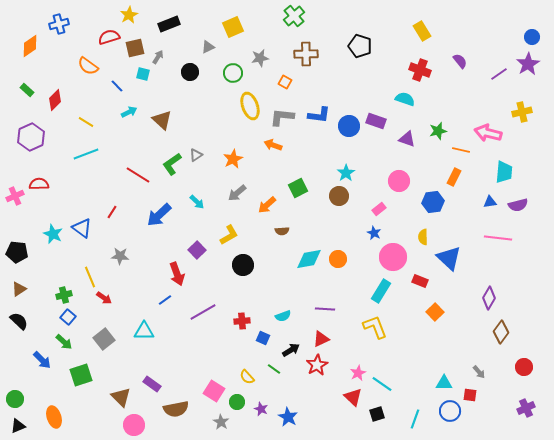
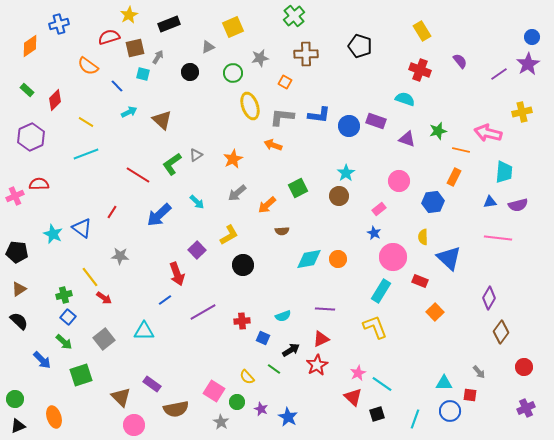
yellow line at (90, 277): rotated 15 degrees counterclockwise
